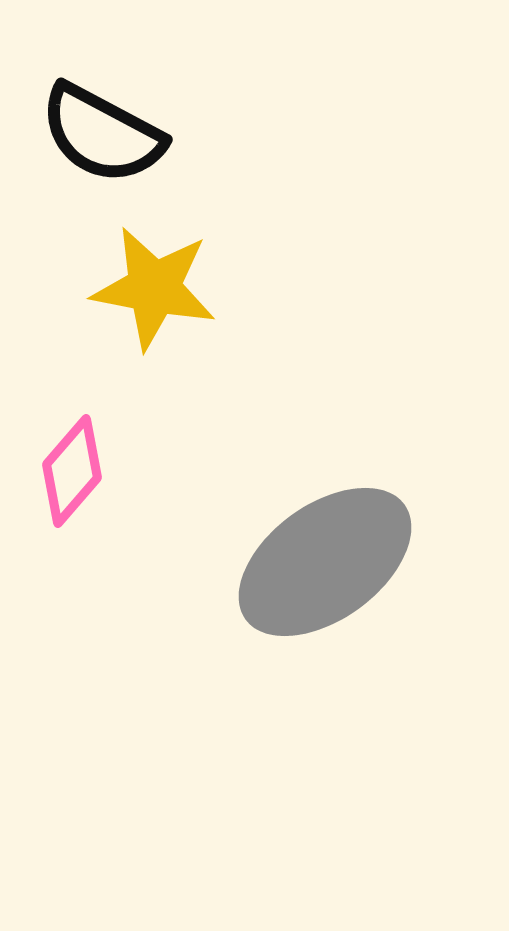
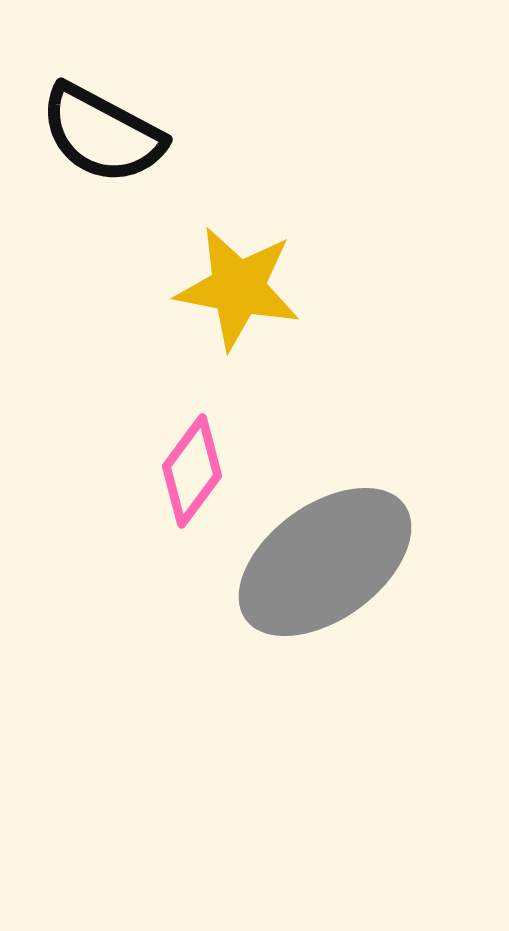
yellow star: moved 84 px right
pink diamond: moved 120 px right; rotated 4 degrees counterclockwise
